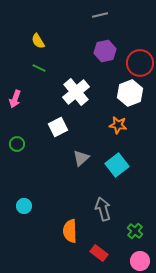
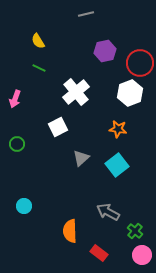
gray line: moved 14 px left, 1 px up
orange star: moved 4 px down
gray arrow: moved 5 px right, 3 px down; rotated 45 degrees counterclockwise
pink circle: moved 2 px right, 6 px up
